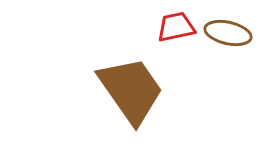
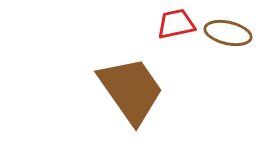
red trapezoid: moved 3 px up
